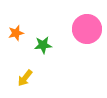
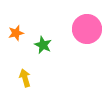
green star: rotated 30 degrees clockwise
yellow arrow: rotated 126 degrees clockwise
